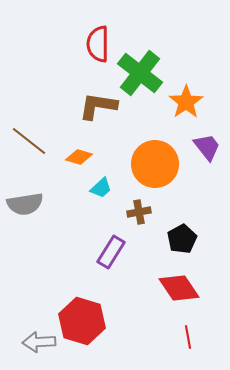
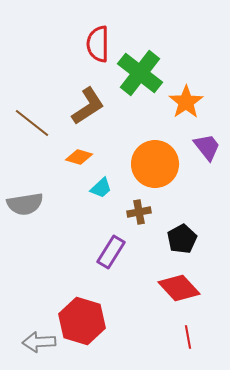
brown L-shape: moved 10 px left; rotated 138 degrees clockwise
brown line: moved 3 px right, 18 px up
red diamond: rotated 9 degrees counterclockwise
